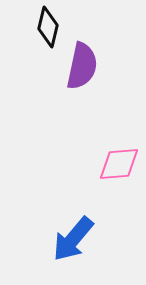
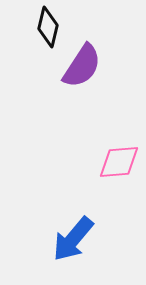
purple semicircle: rotated 21 degrees clockwise
pink diamond: moved 2 px up
